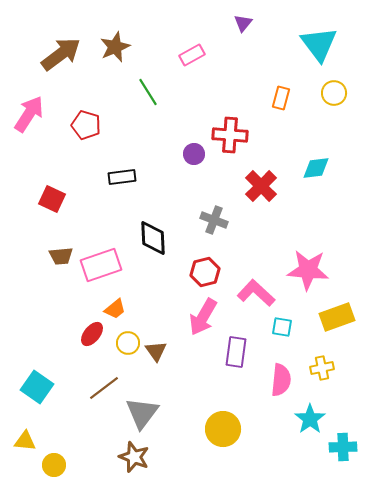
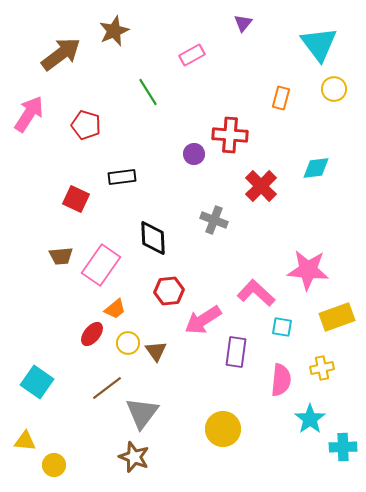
brown star at (115, 47): moved 1 px left, 16 px up
yellow circle at (334, 93): moved 4 px up
red square at (52, 199): moved 24 px right
pink rectangle at (101, 265): rotated 36 degrees counterclockwise
red hexagon at (205, 272): moved 36 px left, 19 px down; rotated 8 degrees clockwise
pink arrow at (203, 317): moved 3 px down; rotated 27 degrees clockwise
cyan square at (37, 387): moved 5 px up
brown line at (104, 388): moved 3 px right
